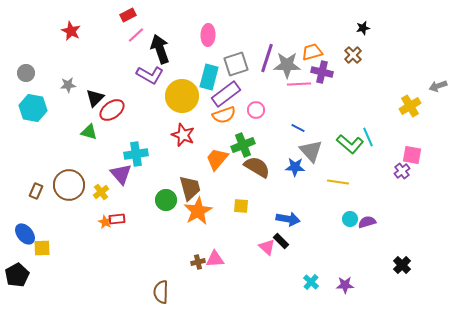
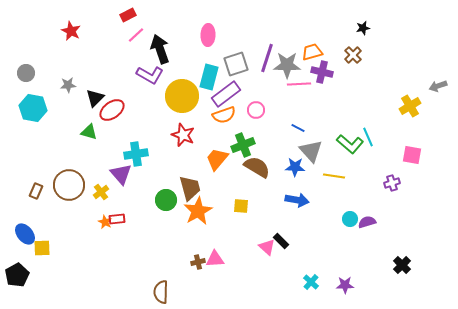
purple cross at (402, 171): moved 10 px left, 12 px down; rotated 21 degrees clockwise
yellow line at (338, 182): moved 4 px left, 6 px up
blue arrow at (288, 219): moved 9 px right, 19 px up
